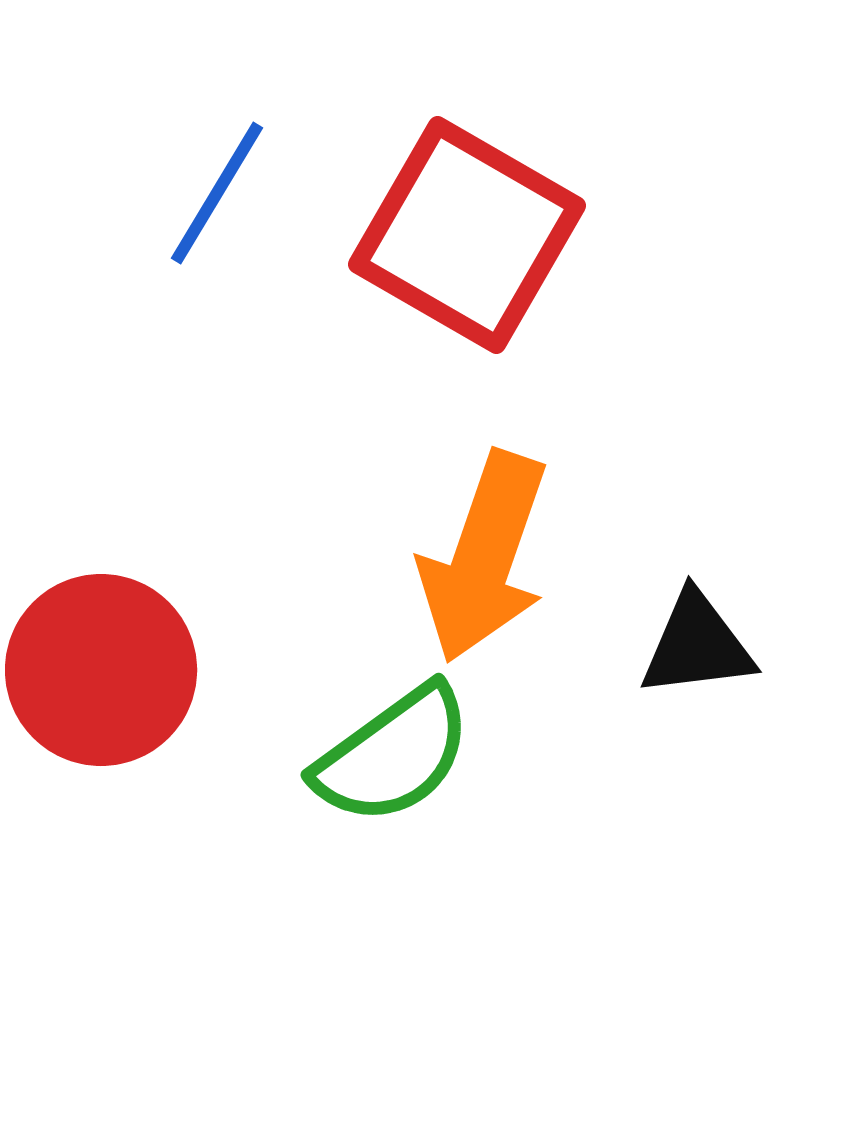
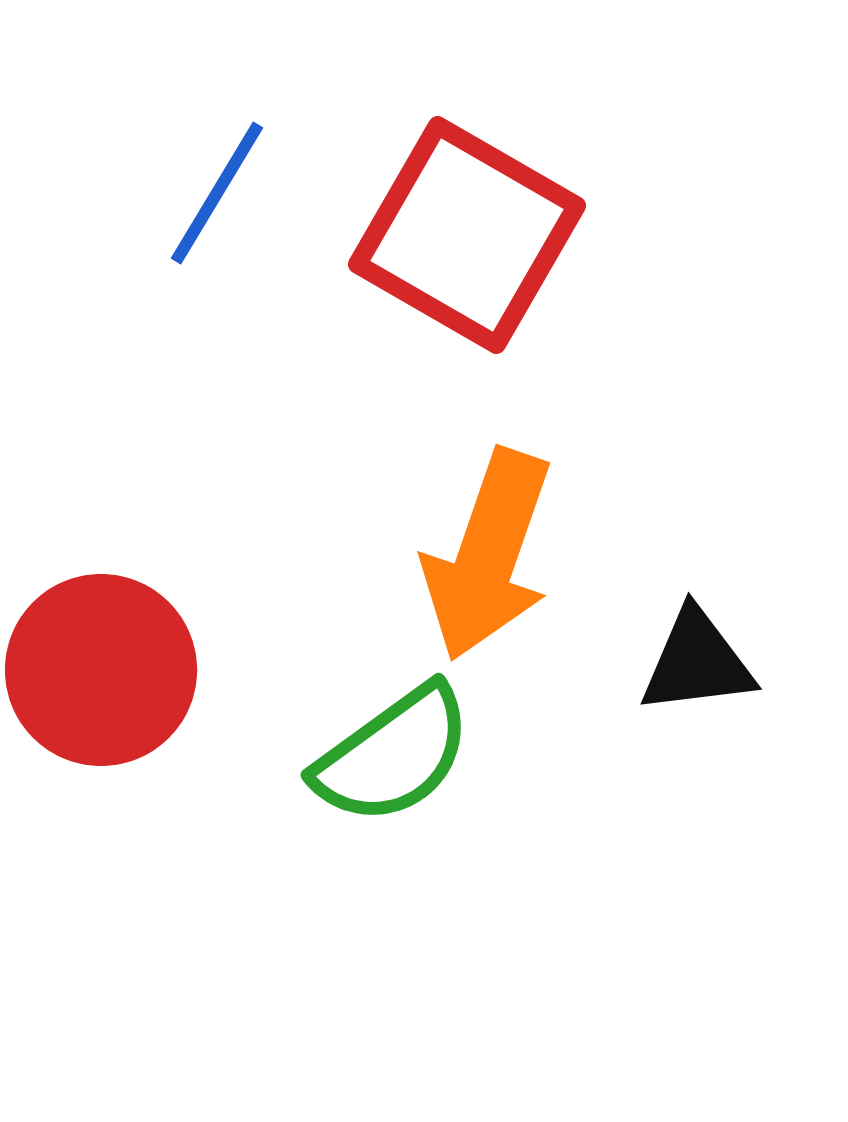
orange arrow: moved 4 px right, 2 px up
black triangle: moved 17 px down
